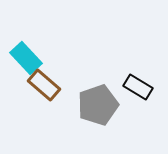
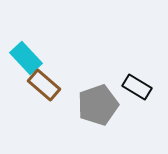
black rectangle: moved 1 px left
